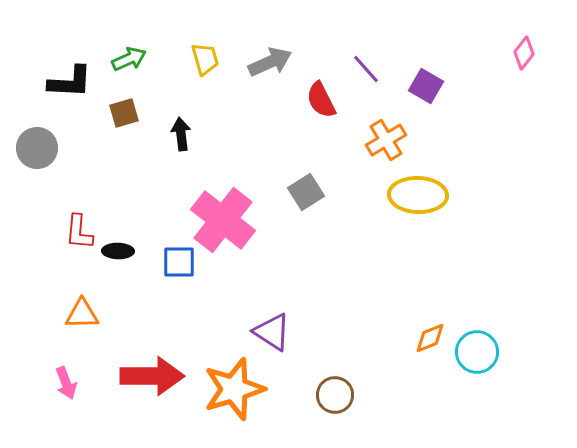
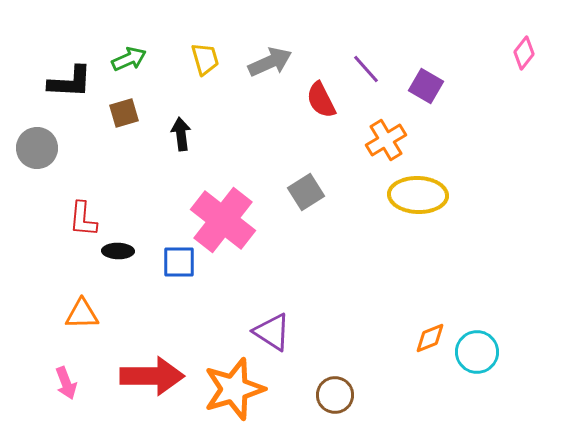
red L-shape: moved 4 px right, 13 px up
